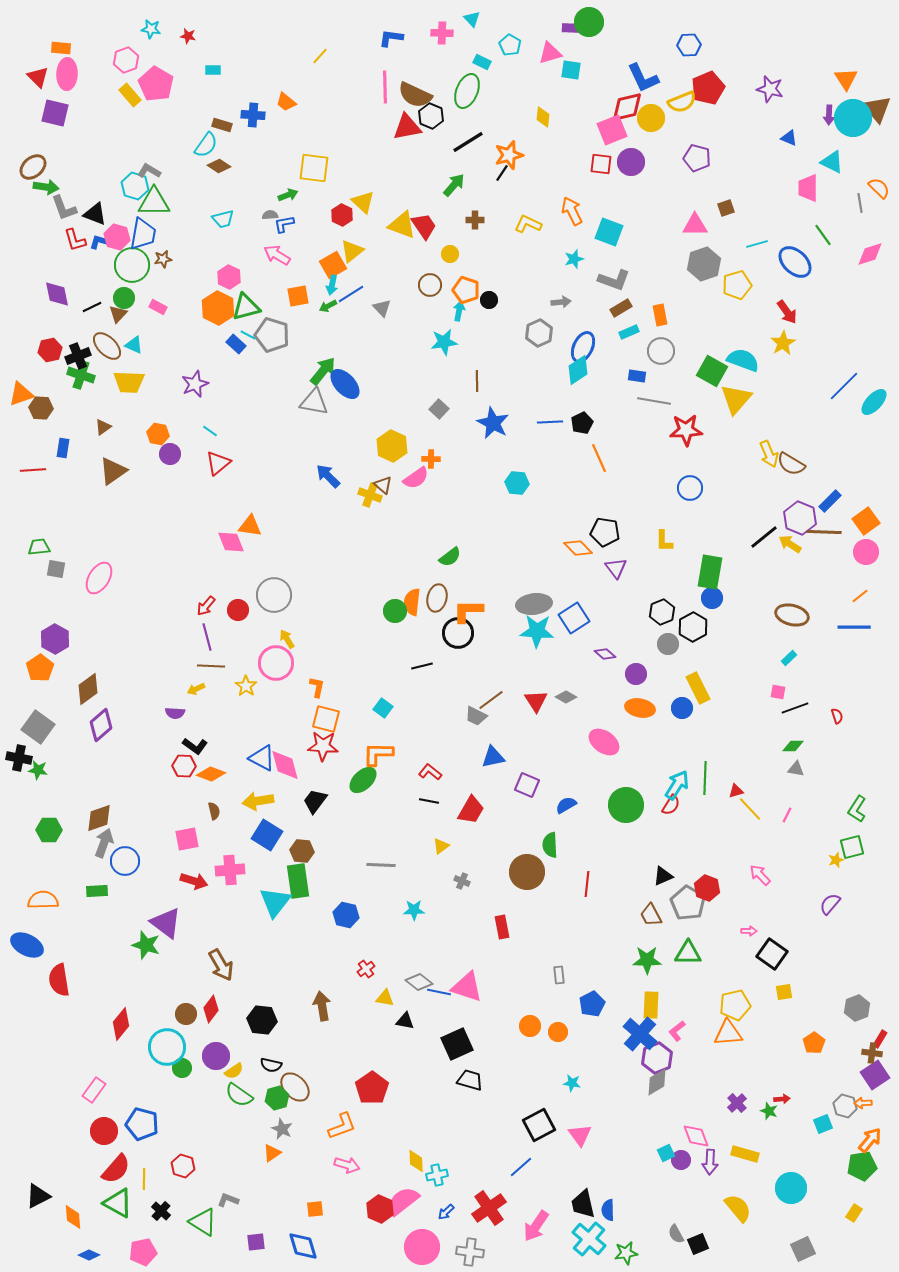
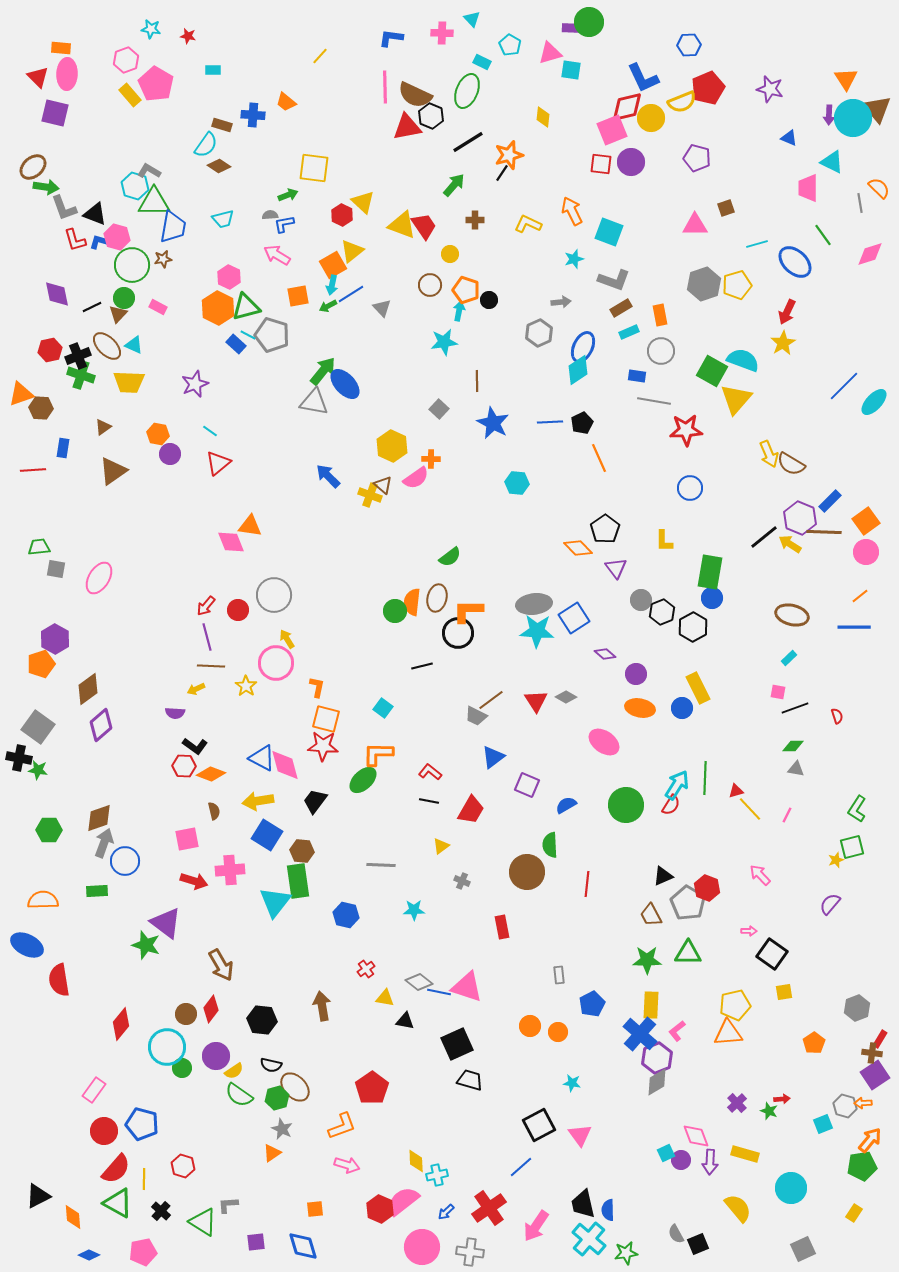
blue trapezoid at (143, 234): moved 30 px right, 7 px up
gray hexagon at (704, 264): moved 20 px down
red arrow at (787, 312): rotated 60 degrees clockwise
black pentagon at (605, 532): moved 3 px up; rotated 28 degrees clockwise
gray circle at (668, 644): moved 27 px left, 44 px up
orange pentagon at (40, 668): moved 1 px right, 4 px up; rotated 16 degrees clockwise
blue triangle at (493, 757): rotated 25 degrees counterclockwise
gray L-shape at (228, 1200): moved 5 px down; rotated 25 degrees counterclockwise
